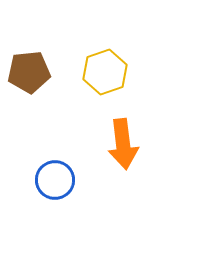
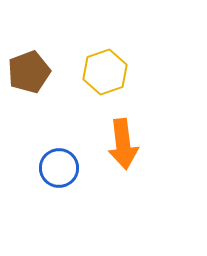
brown pentagon: rotated 15 degrees counterclockwise
blue circle: moved 4 px right, 12 px up
